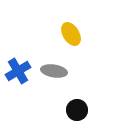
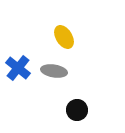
yellow ellipse: moved 7 px left, 3 px down
blue cross: moved 3 px up; rotated 20 degrees counterclockwise
